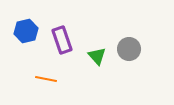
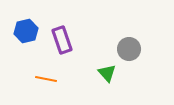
green triangle: moved 10 px right, 17 px down
